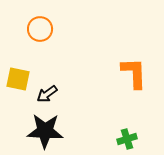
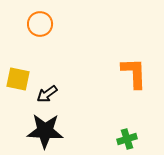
orange circle: moved 5 px up
